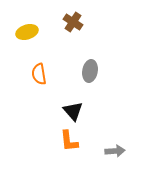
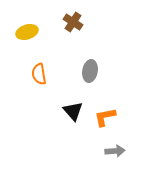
orange L-shape: moved 36 px right, 24 px up; rotated 85 degrees clockwise
